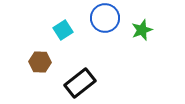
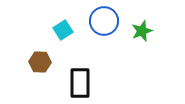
blue circle: moved 1 px left, 3 px down
green star: moved 1 px down
black rectangle: rotated 52 degrees counterclockwise
